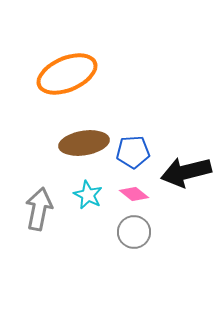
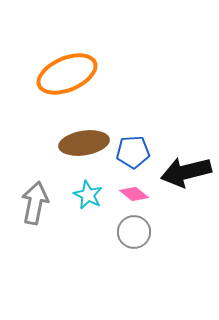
gray arrow: moved 4 px left, 6 px up
